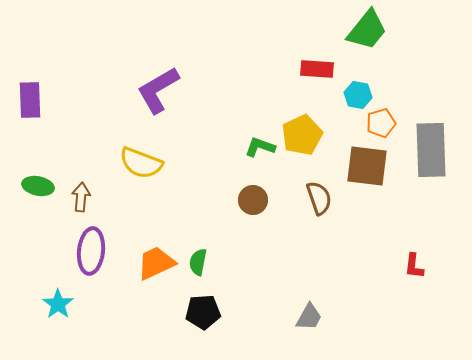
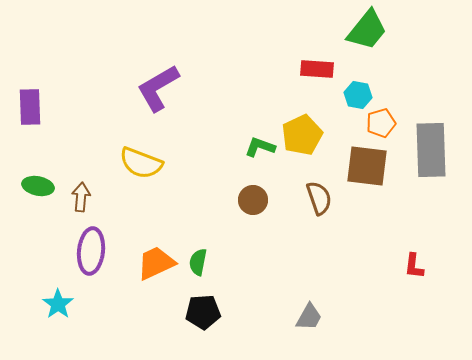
purple L-shape: moved 2 px up
purple rectangle: moved 7 px down
